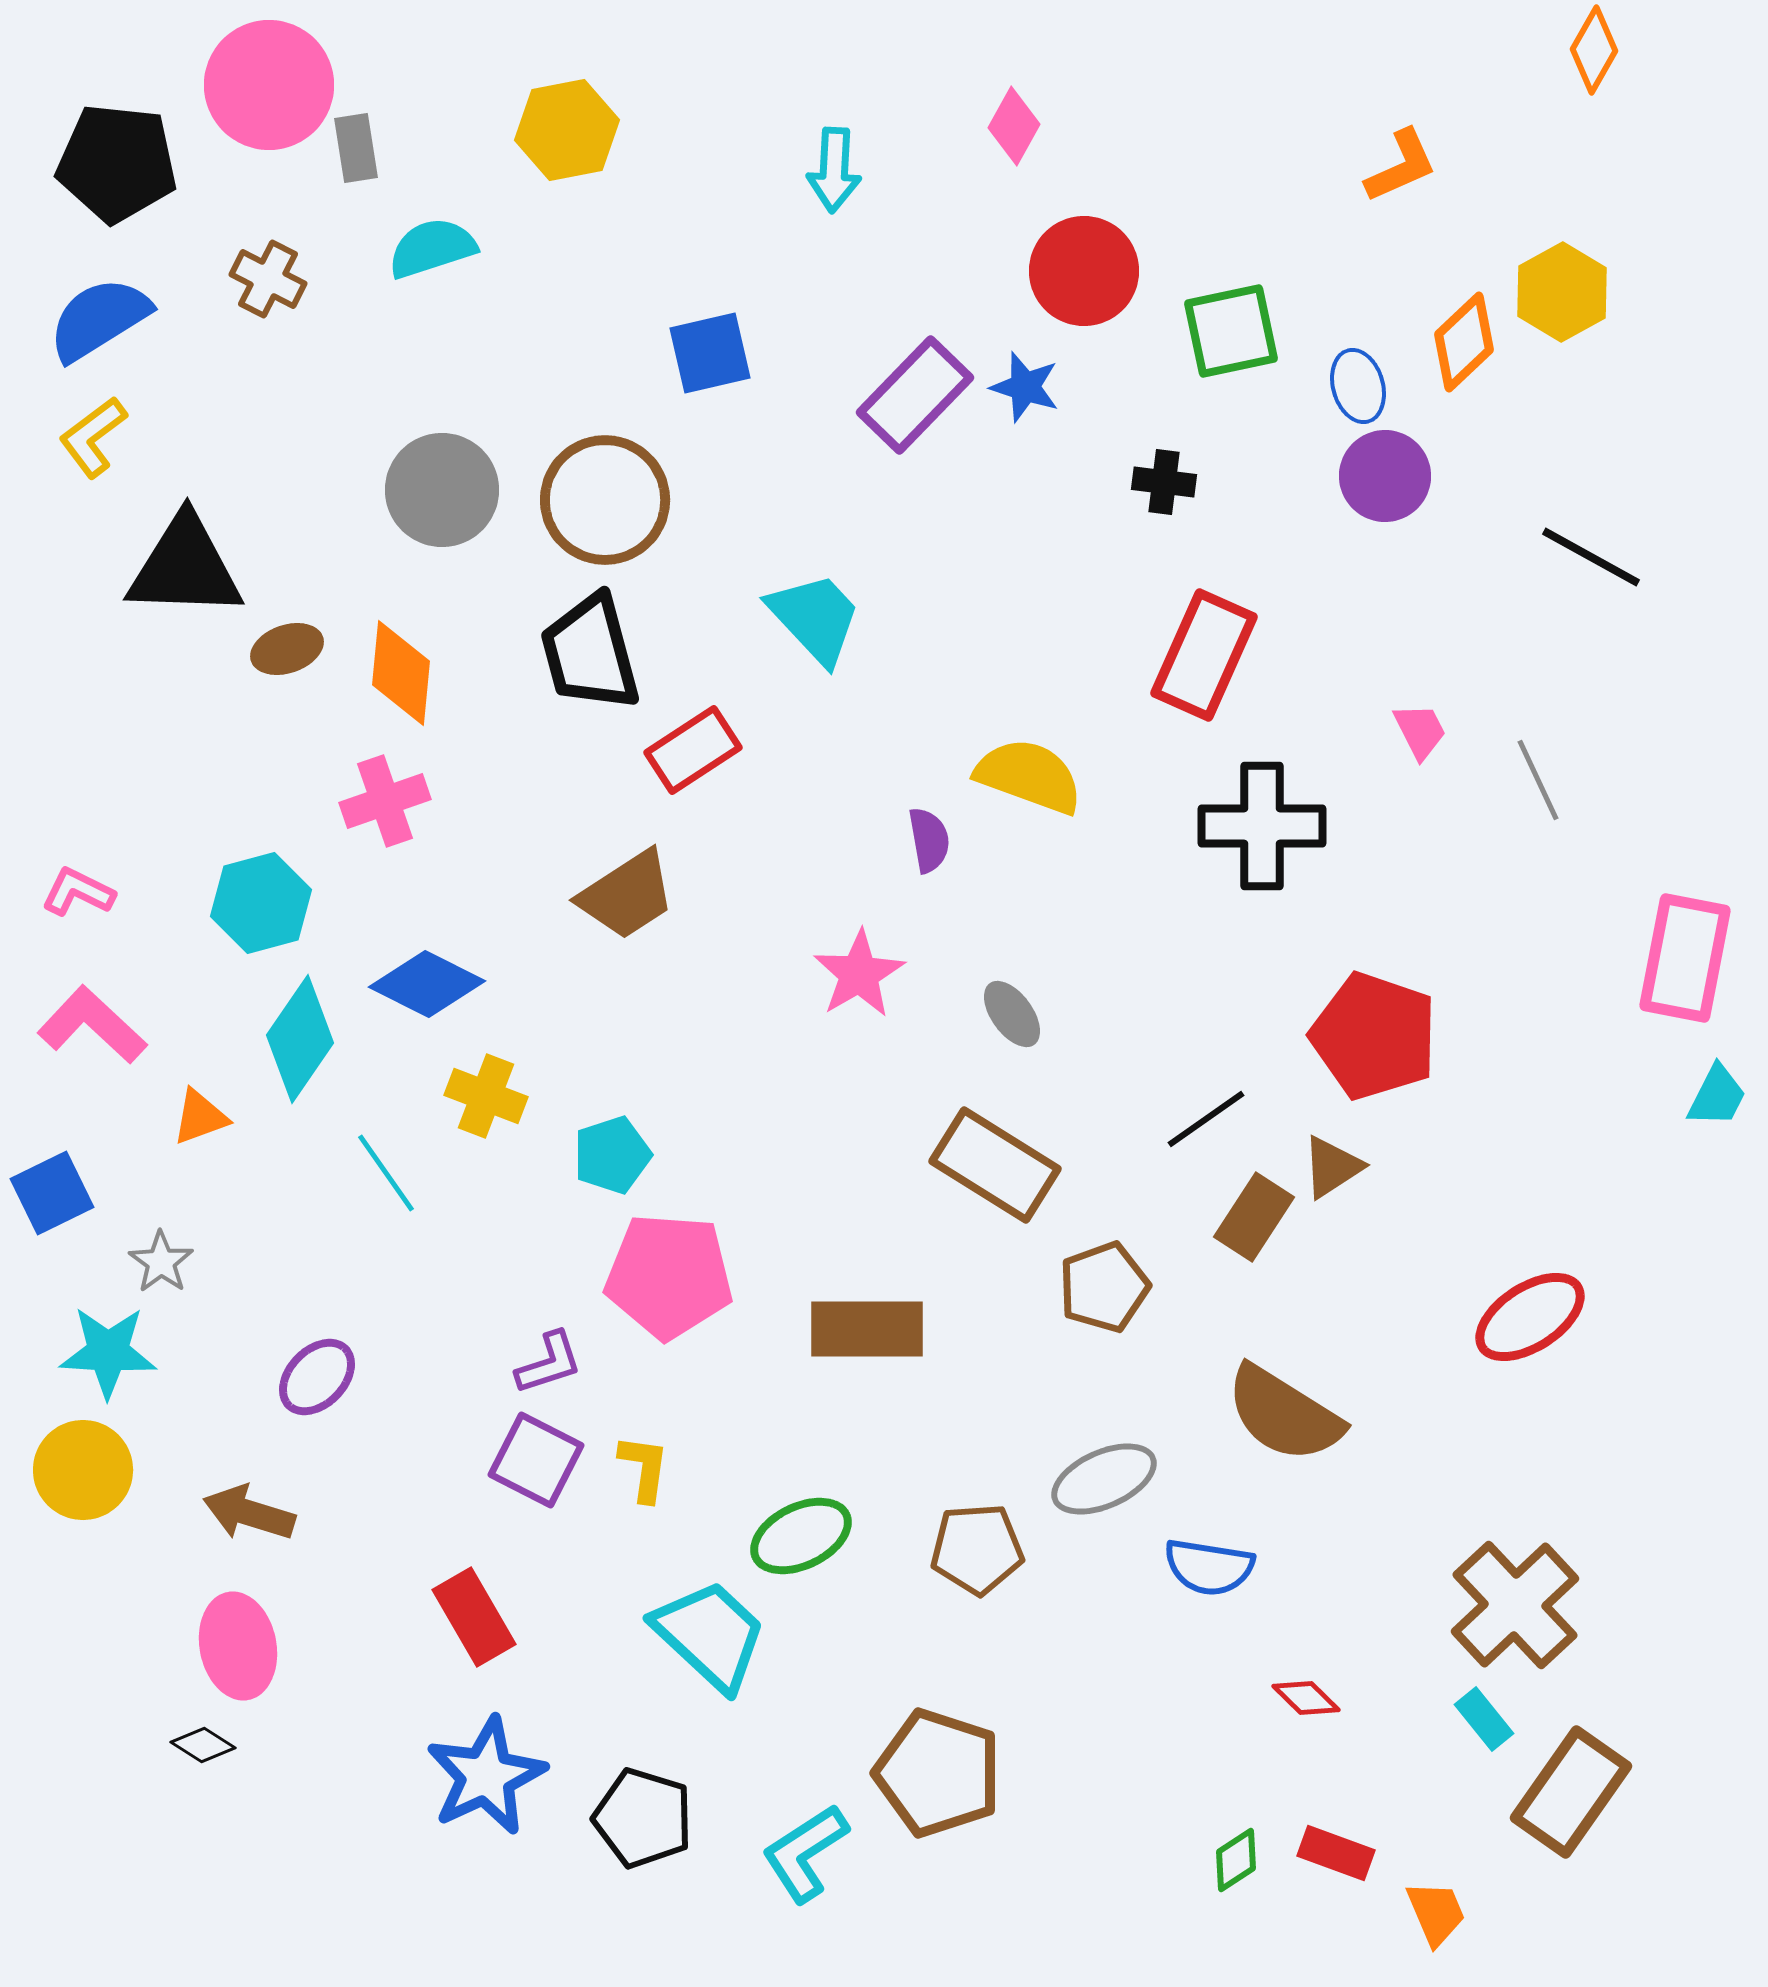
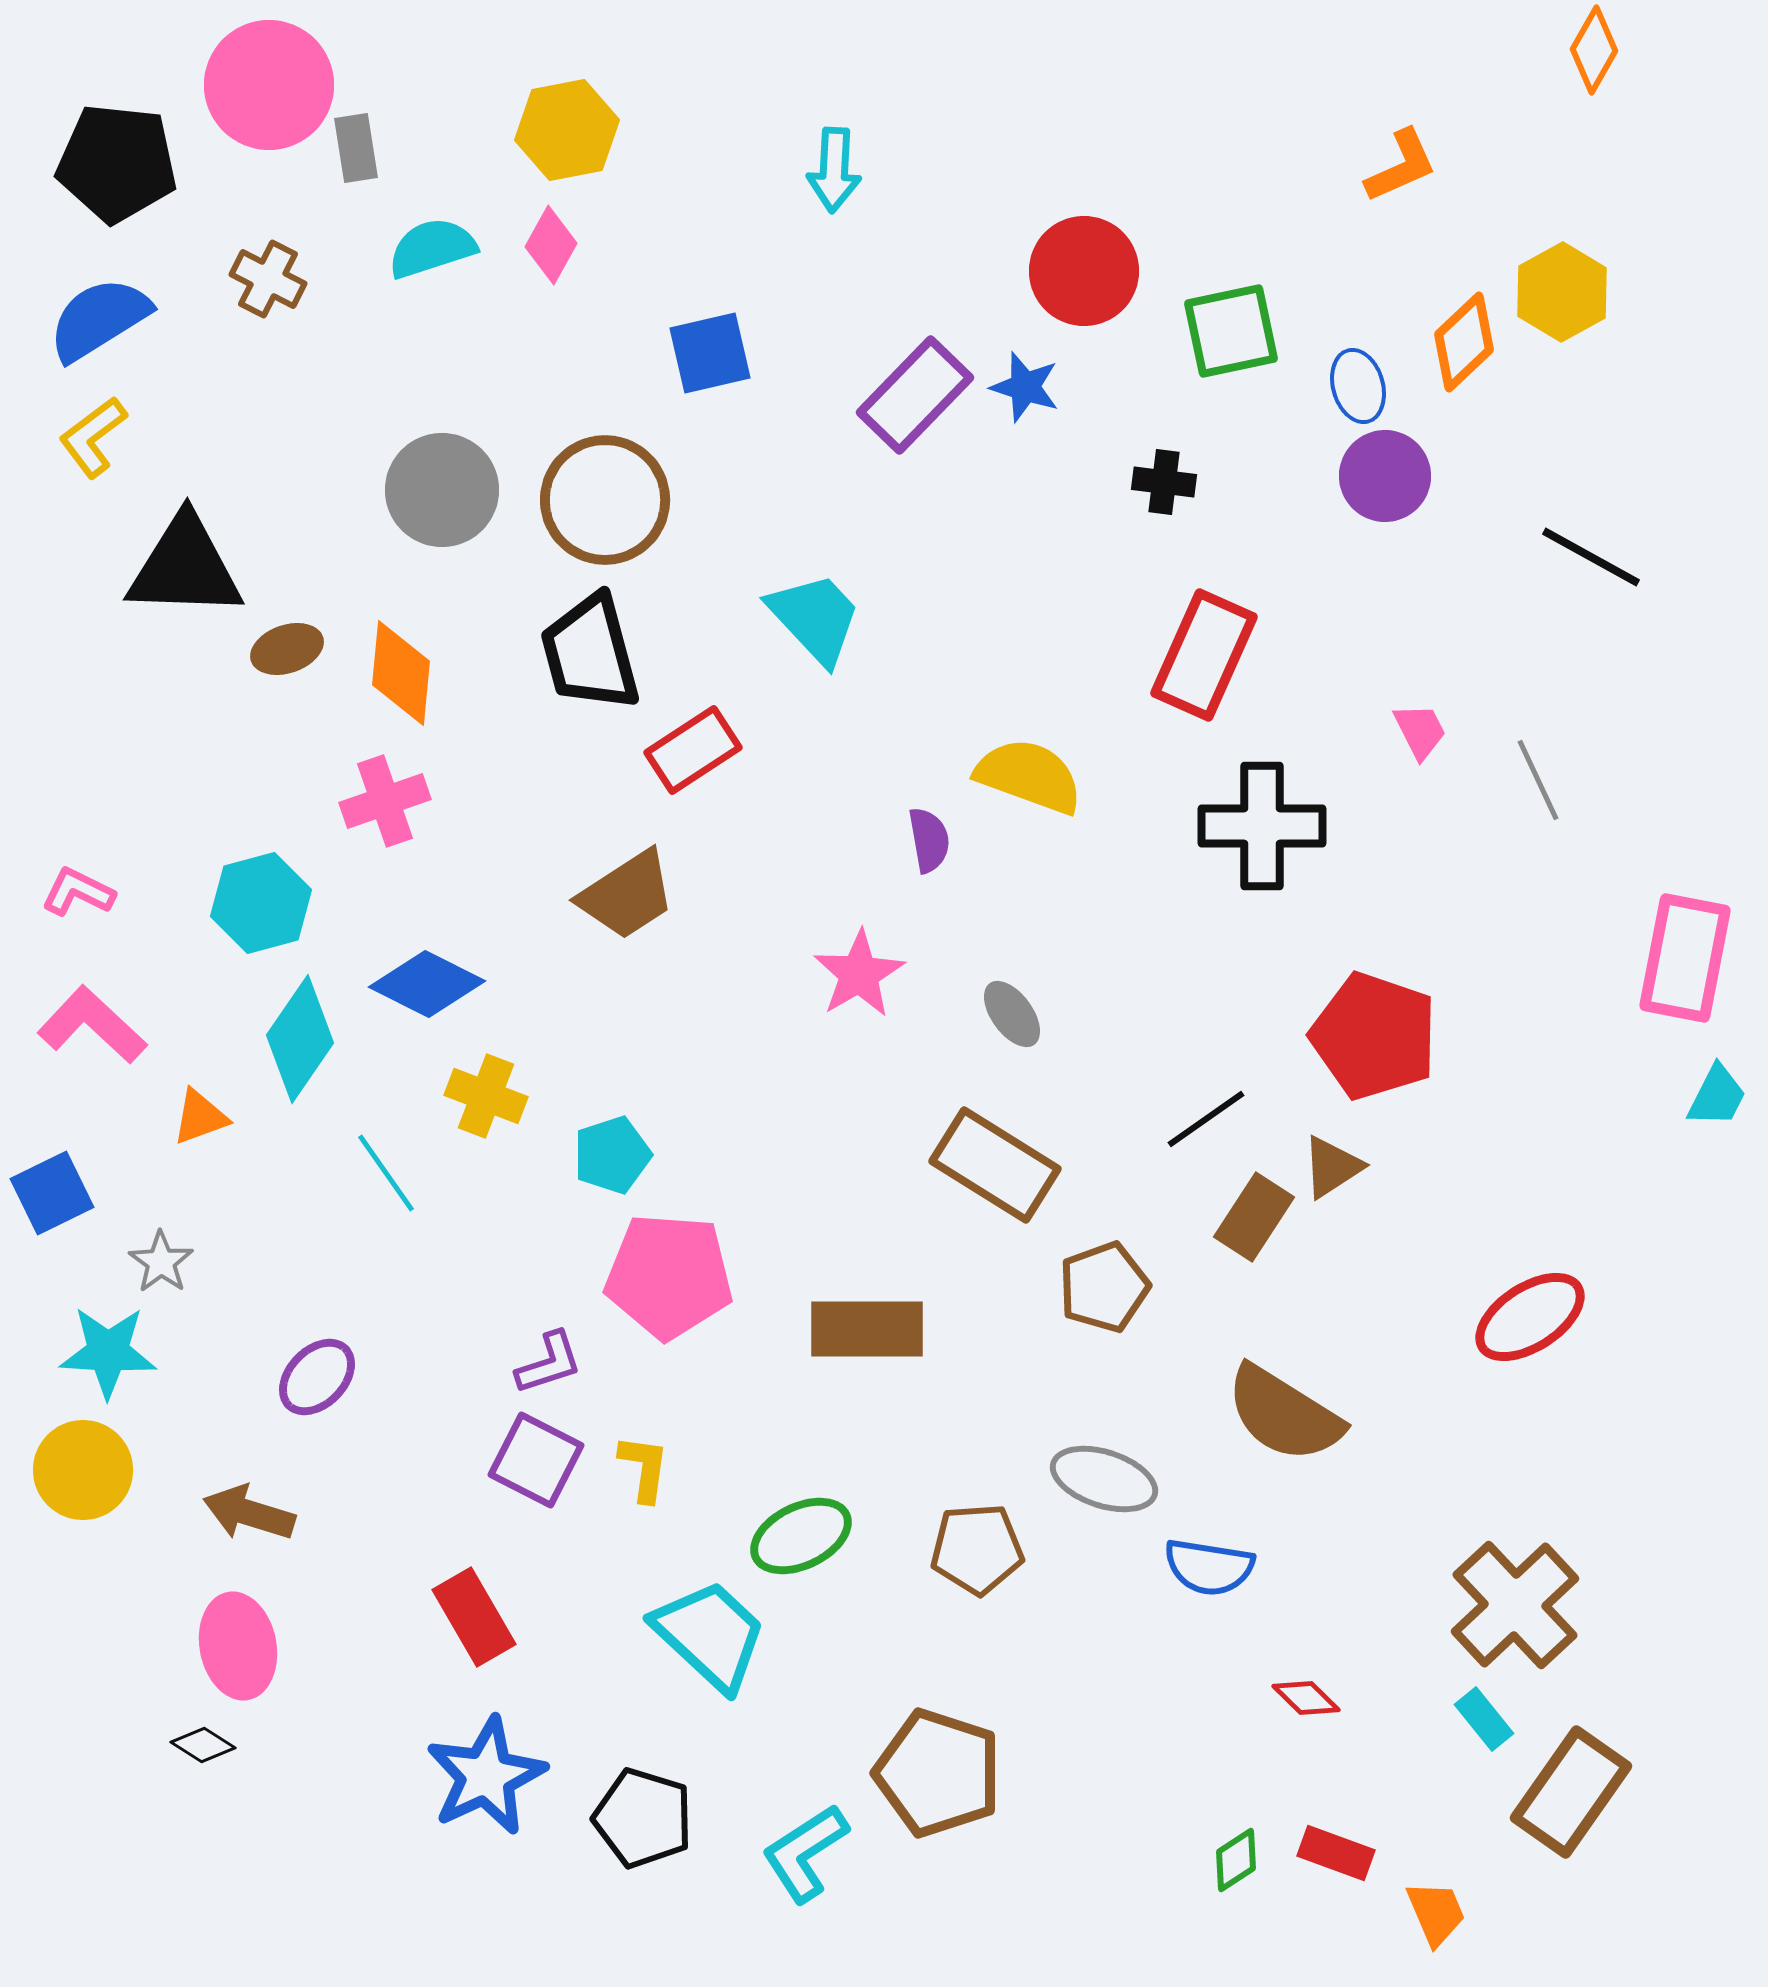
pink diamond at (1014, 126): moved 463 px left, 119 px down
gray ellipse at (1104, 1479): rotated 42 degrees clockwise
